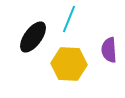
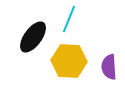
purple semicircle: moved 17 px down
yellow hexagon: moved 3 px up
